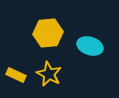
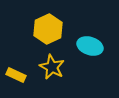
yellow hexagon: moved 4 px up; rotated 20 degrees counterclockwise
yellow star: moved 3 px right, 7 px up
